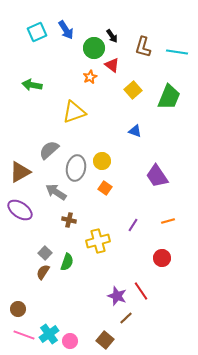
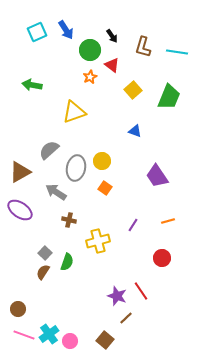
green circle: moved 4 px left, 2 px down
